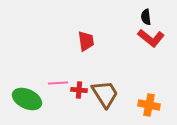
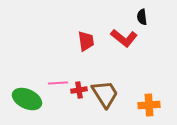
black semicircle: moved 4 px left
red L-shape: moved 27 px left
red cross: rotated 14 degrees counterclockwise
orange cross: rotated 15 degrees counterclockwise
